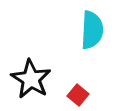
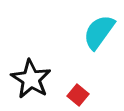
cyan semicircle: moved 7 px right, 2 px down; rotated 147 degrees counterclockwise
